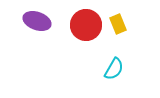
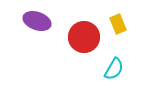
red circle: moved 2 px left, 12 px down
